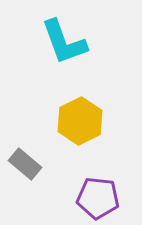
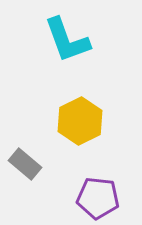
cyan L-shape: moved 3 px right, 2 px up
